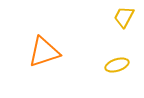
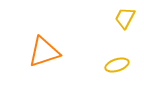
yellow trapezoid: moved 1 px right, 1 px down
